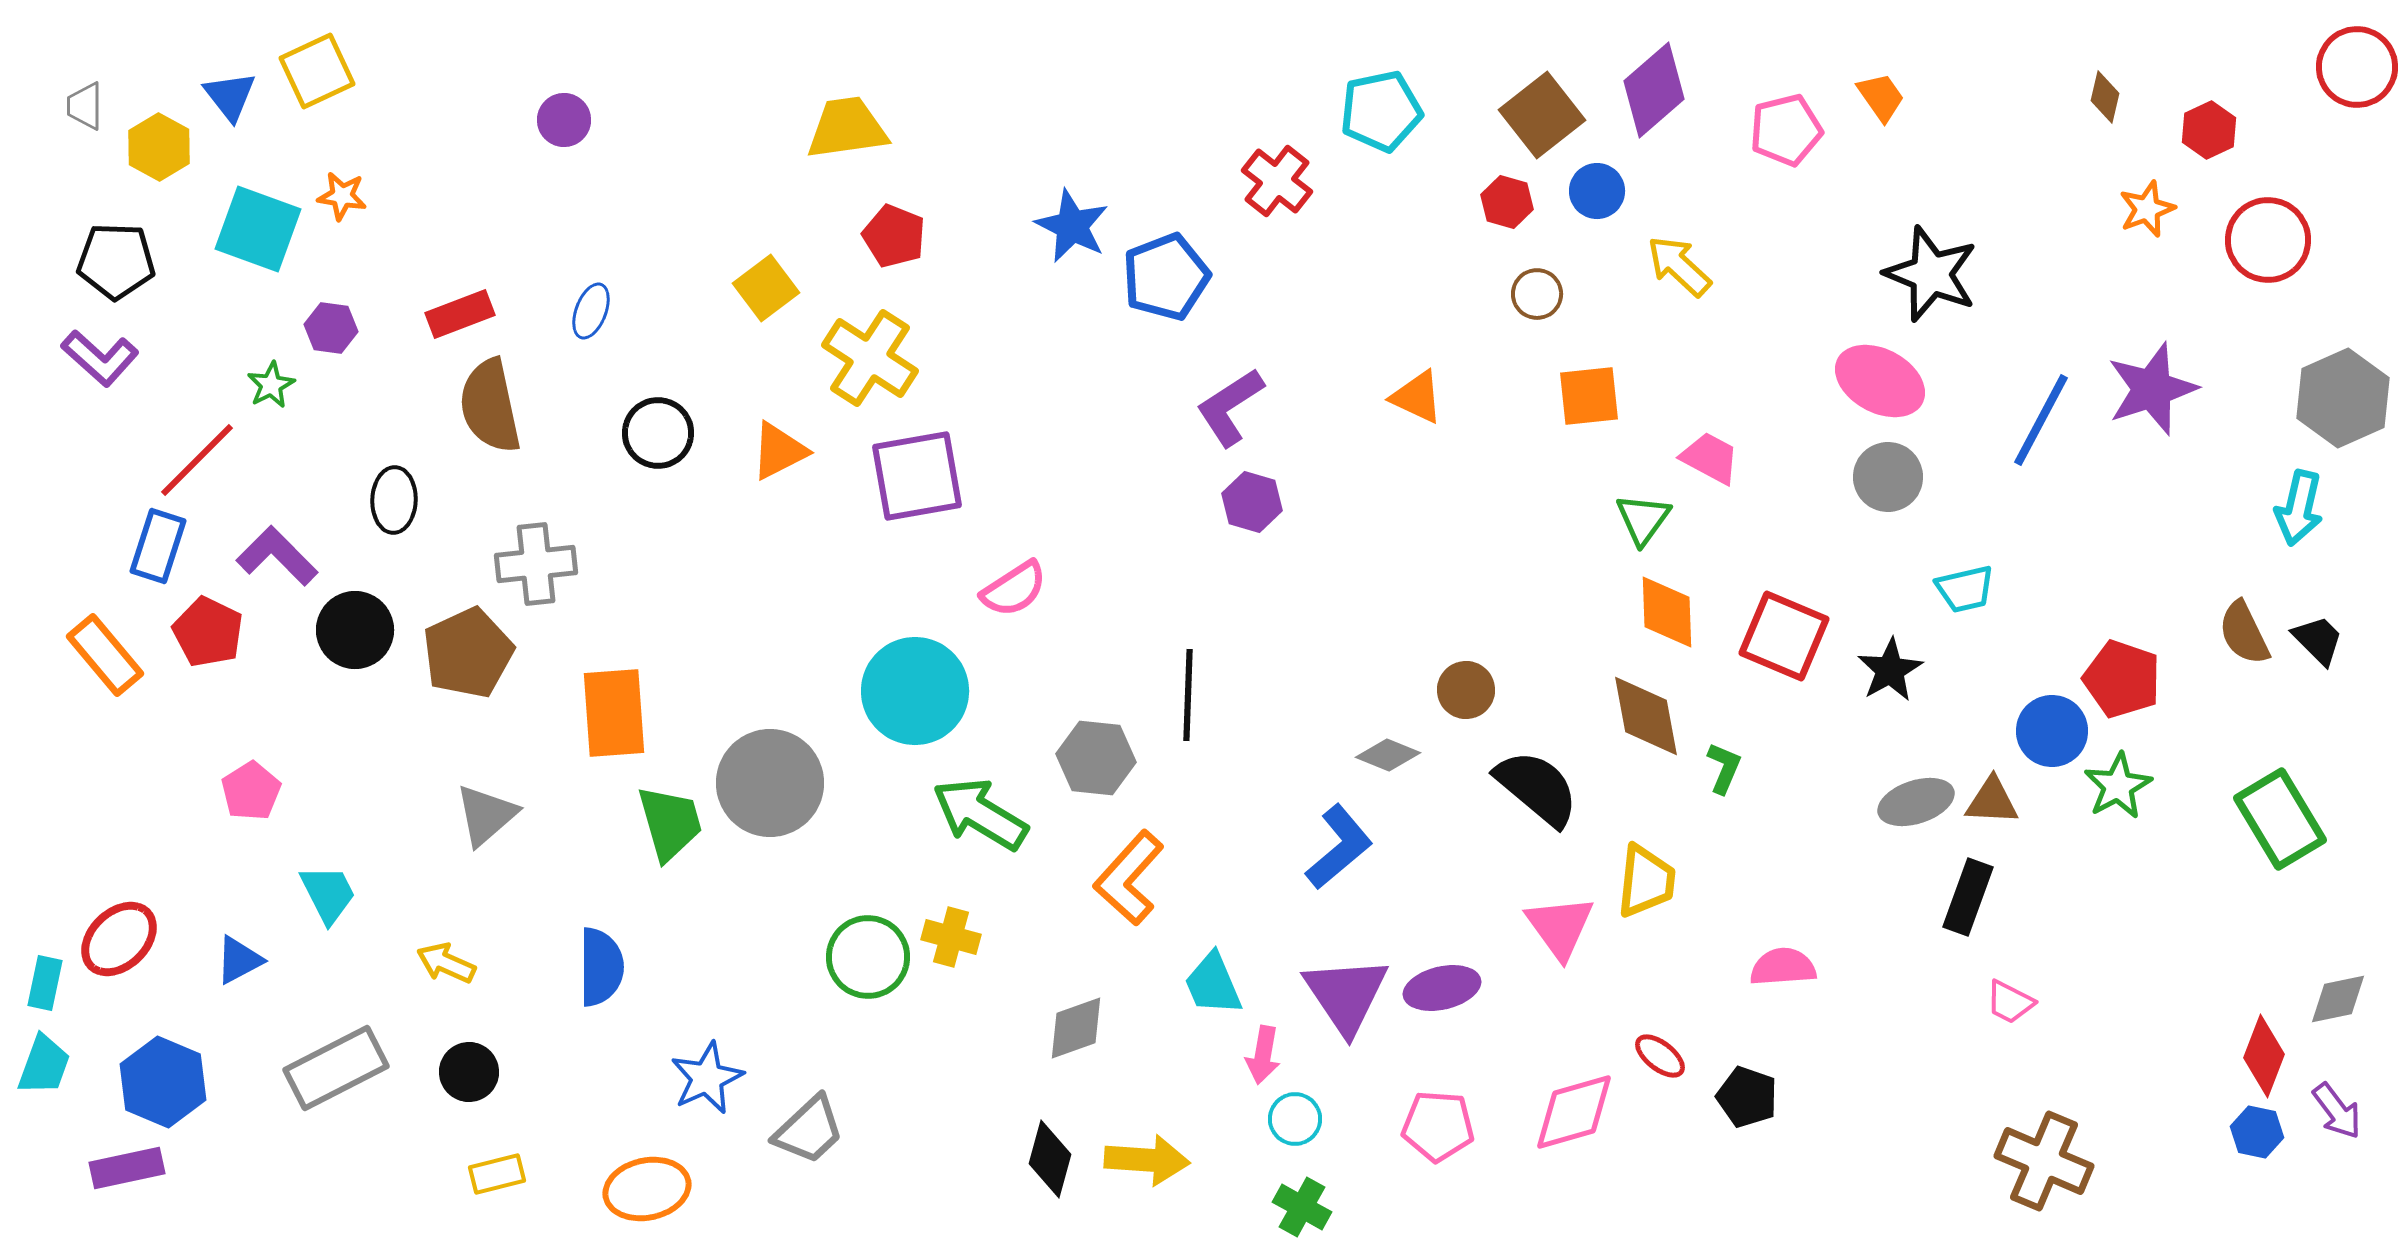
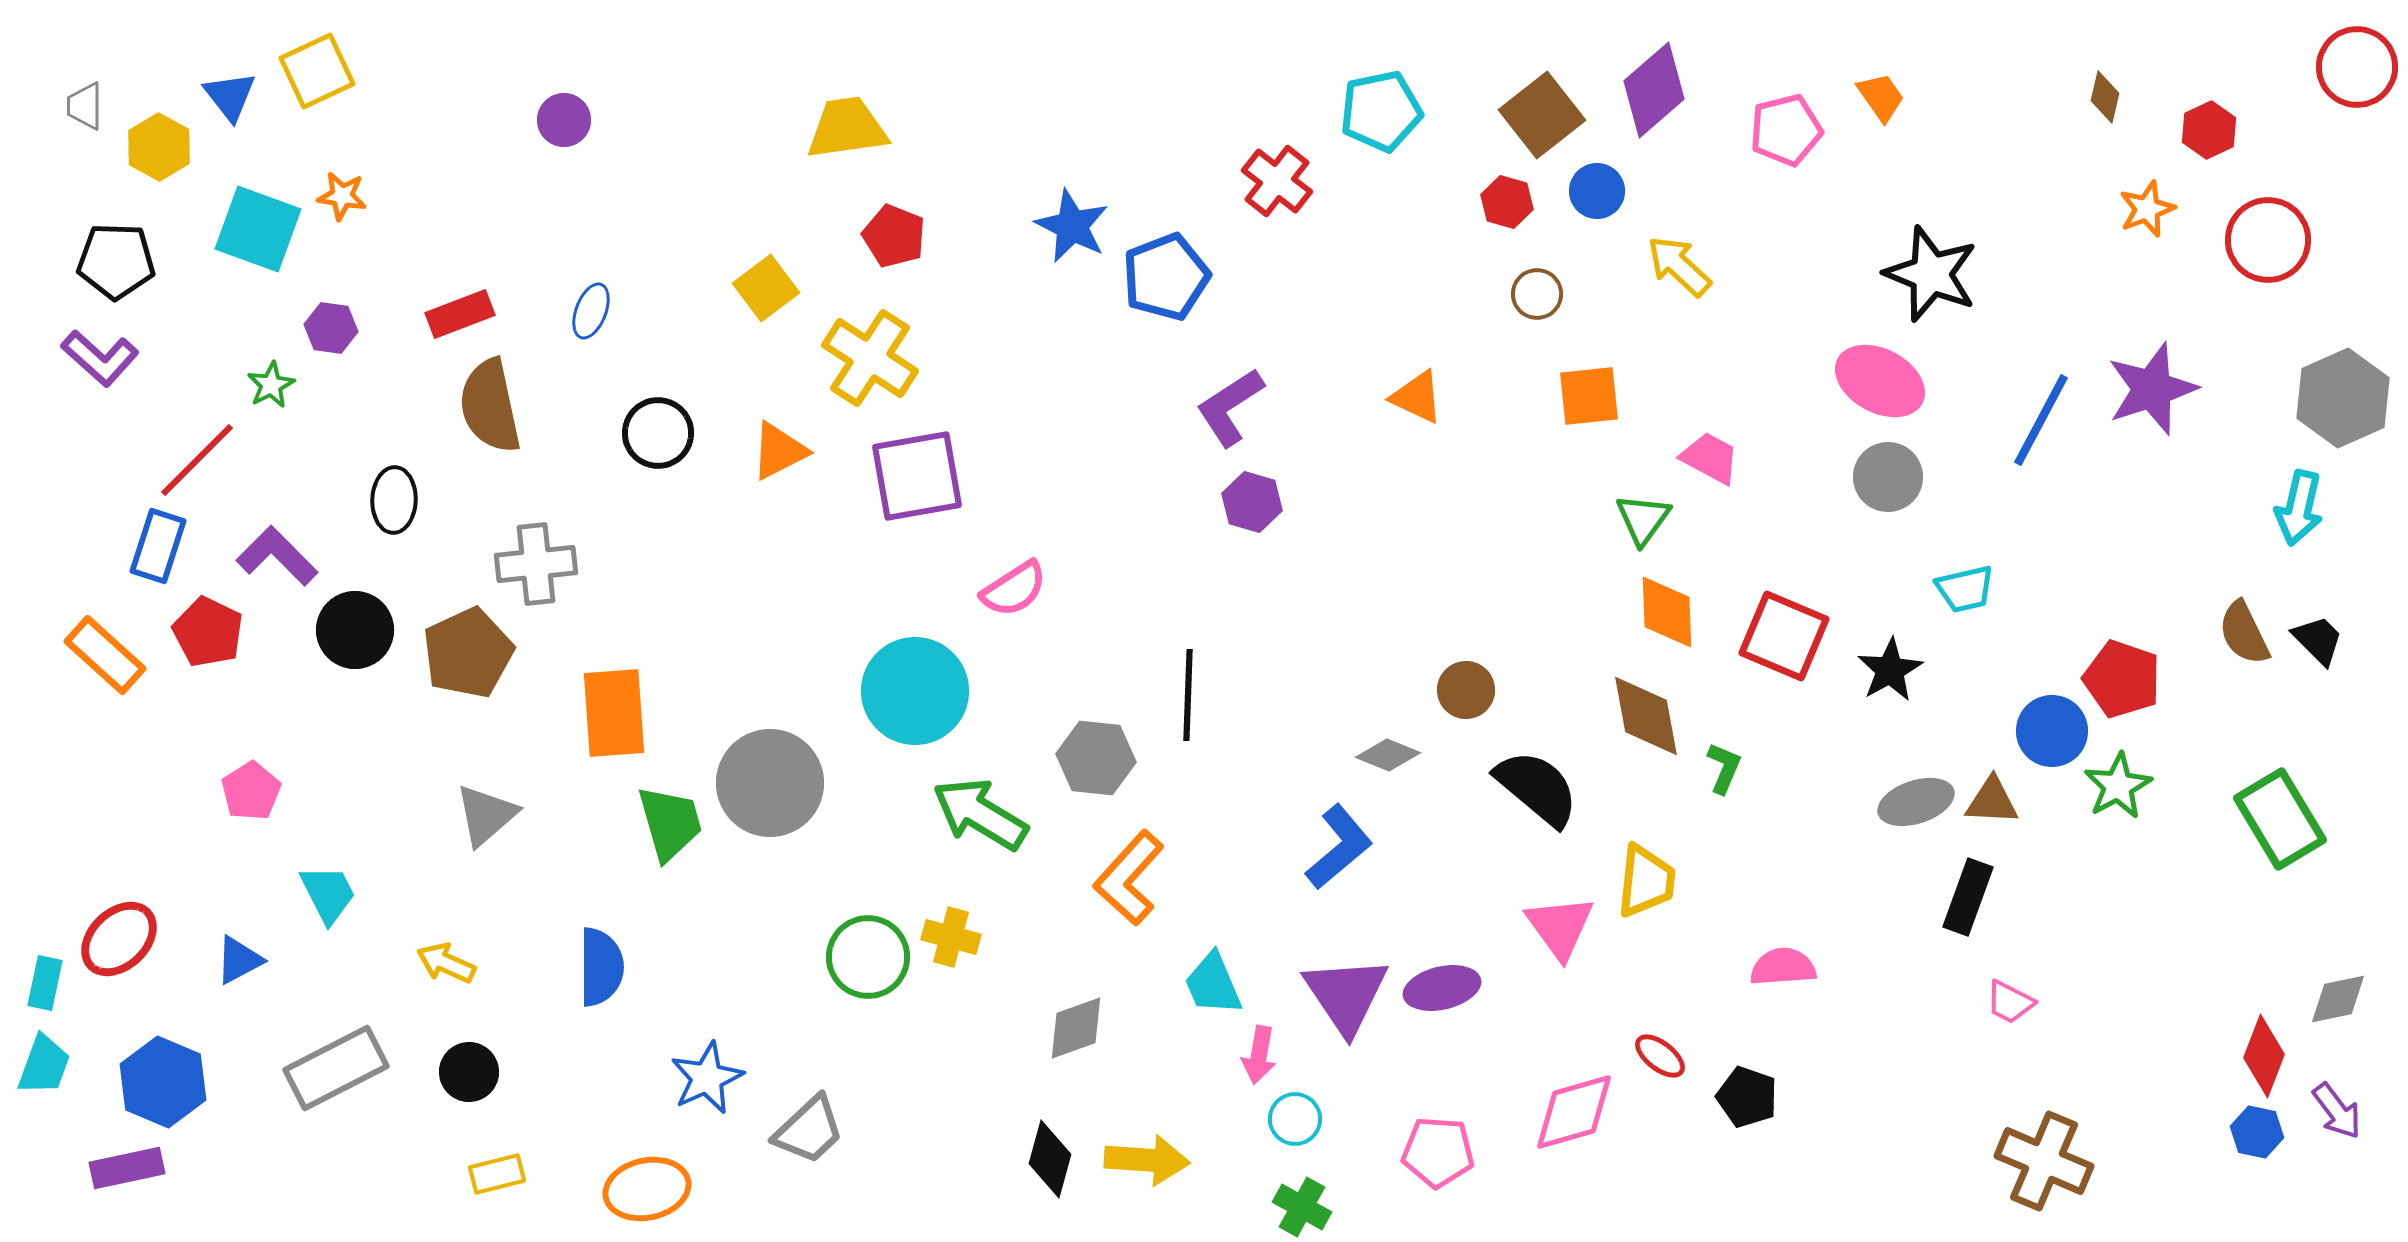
orange rectangle at (105, 655): rotated 8 degrees counterclockwise
pink arrow at (1263, 1055): moved 4 px left
pink pentagon at (1438, 1126): moved 26 px down
